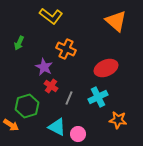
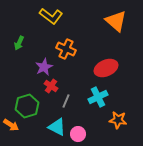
purple star: rotated 18 degrees clockwise
gray line: moved 3 px left, 3 px down
